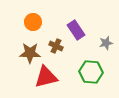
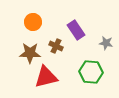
gray star: rotated 24 degrees clockwise
